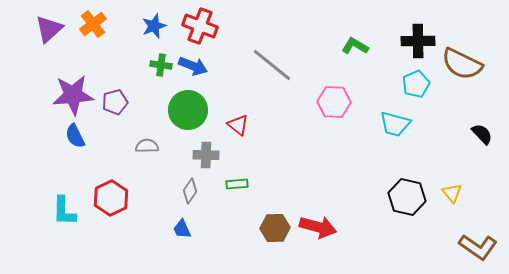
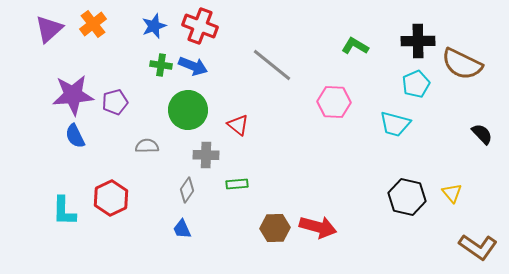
gray diamond: moved 3 px left, 1 px up
